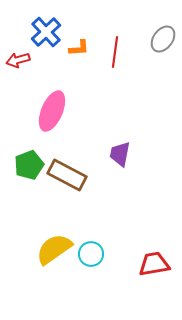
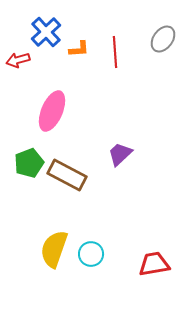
orange L-shape: moved 1 px down
red line: rotated 12 degrees counterclockwise
purple trapezoid: rotated 36 degrees clockwise
green pentagon: moved 2 px up
yellow semicircle: rotated 36 degrees counterclockwise
